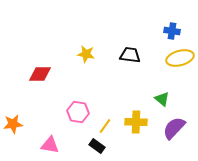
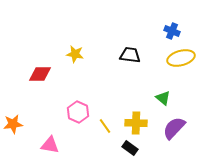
blue cross: rotated 14 degrees clockwise
yellow star: moved 11 px left
yellow ellipse: moved 1 px right
green triangle: moved 1 px right, 1 px up
pink hexagon: rotated 15 degrees clockwise
yellow cross: moved 1 px down
yellow line: rotated 70 degrees counterclockwise
black rectangle: moved 33 px right, 2 px down
